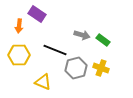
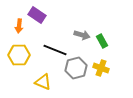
purple rectangle: moved 1 px down
green rectangle: moved 1 px left, 1 px down; rotated 24 degrees clockwise
